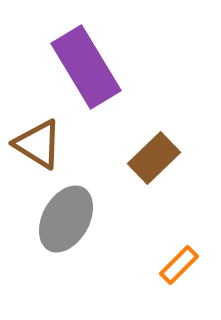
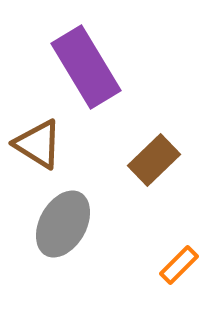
brown rectangle: moved 2 px down
gray ellipse: moved 3 px left, 5 px down
